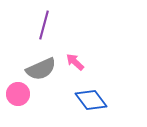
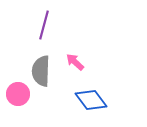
gray semicircle: moved 2 px down; rotated 116 degrees clockwise
